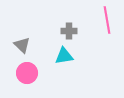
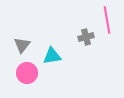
gray cross: moved 17 px right, 6 px down; rotated 14 degrees counterclockwise
gray triangle: rotated 24 degrees clockwise
cyan triangle: moved 12 px left
